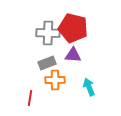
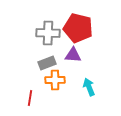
red pentagon: moved 5 px right
